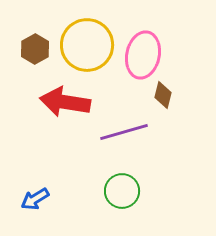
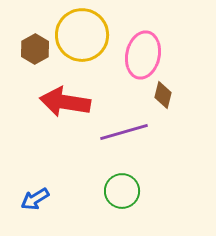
yellow circle: moved 5 px left, 10 px up
